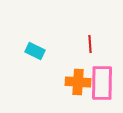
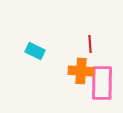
orange cross: moved 3 px right, 11 px up
